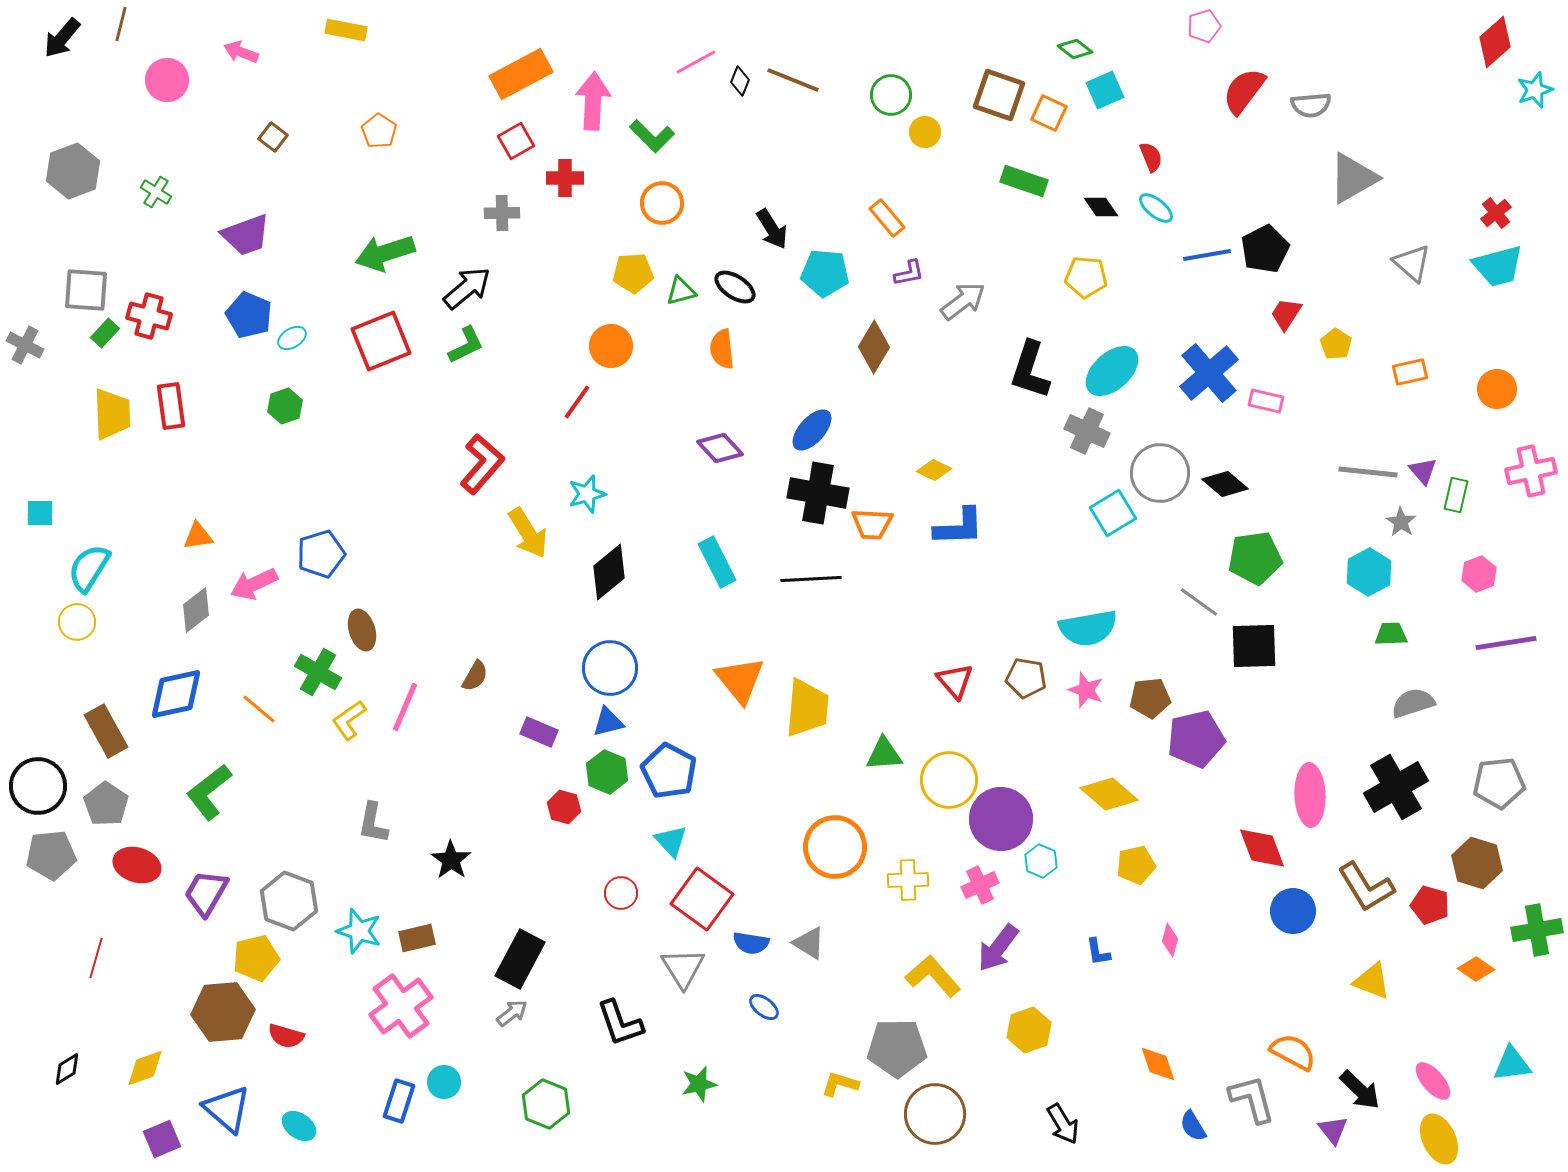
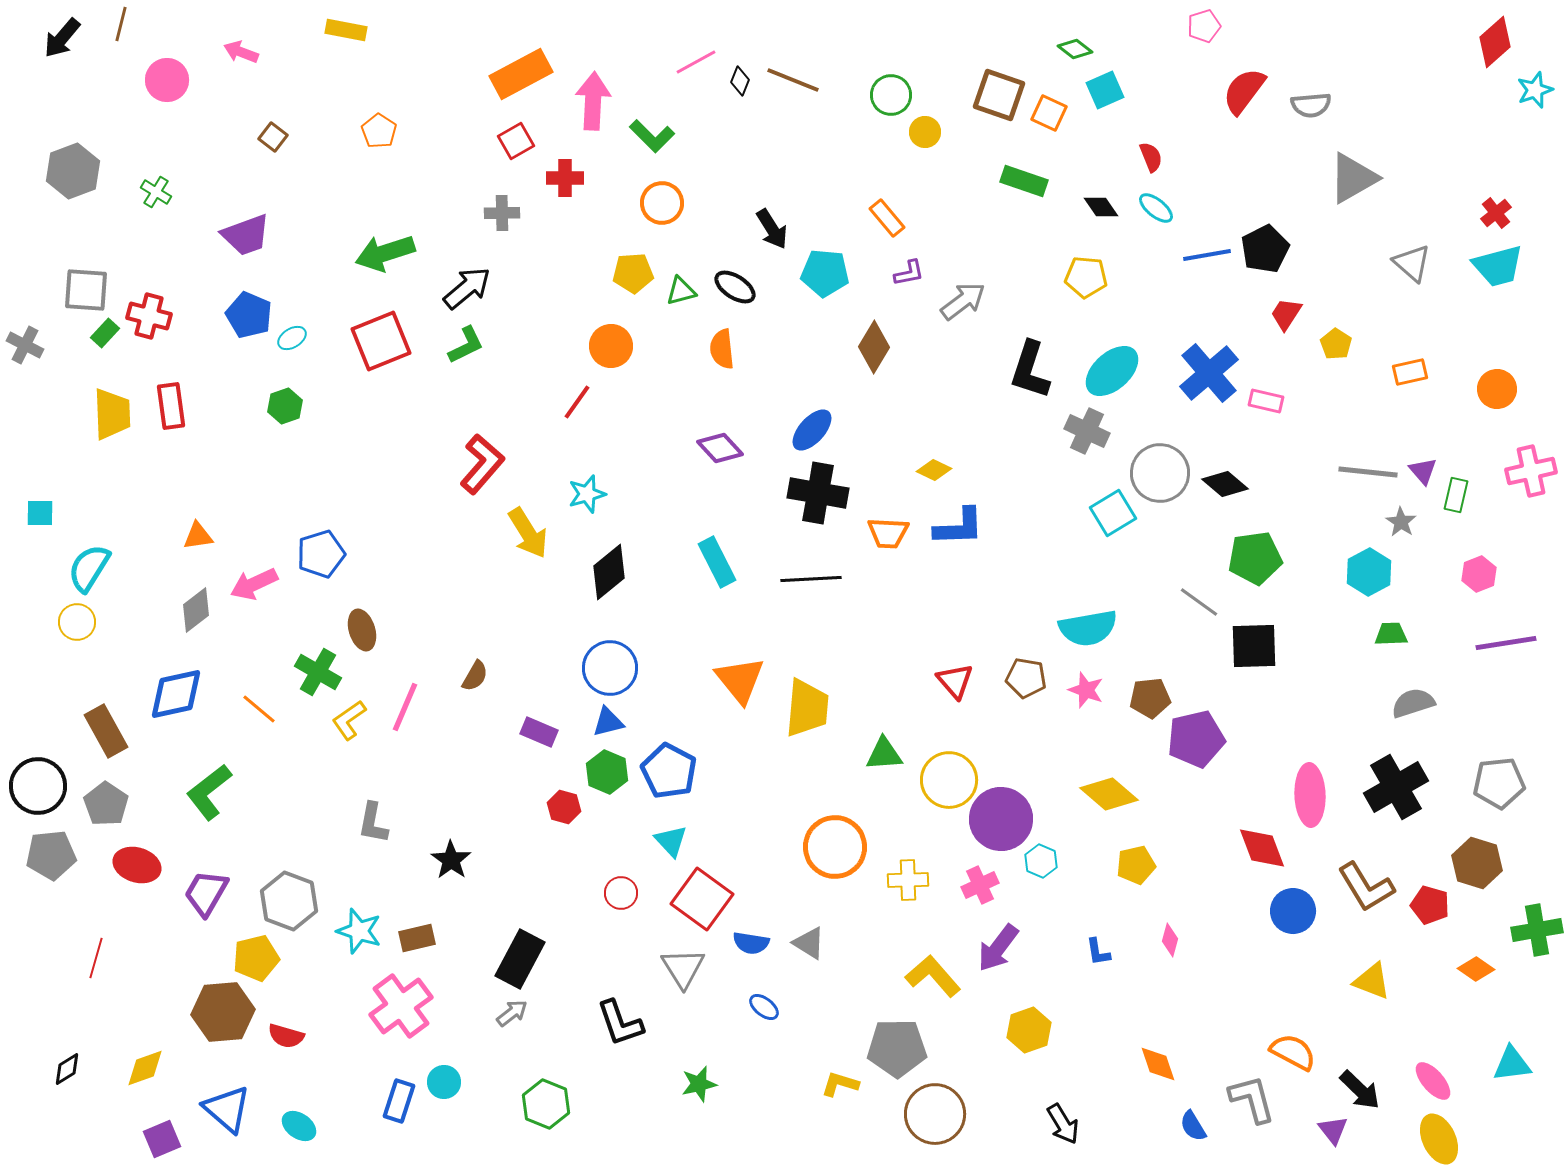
orange trapezoid at (872, 524): moved 16 px right, 9 px down
